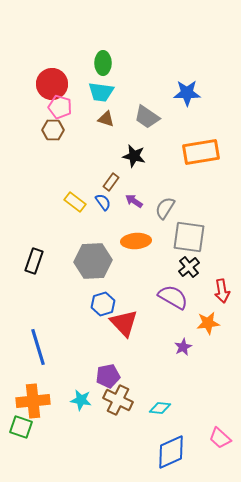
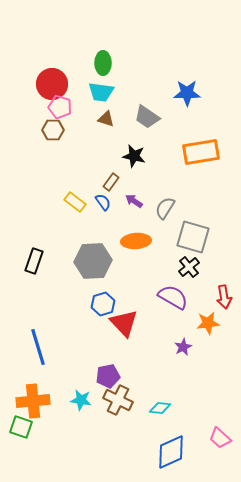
gray square: moved 4 px right; rotated 8 degrees clockwise
red arrow: moved 2 px right, 6 px down
